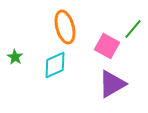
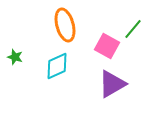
orange ellipse: moved 2 px up
green star: rotated 14 degrees counterclockwise
cyan diamond: moved 2 px right, 1 px down
